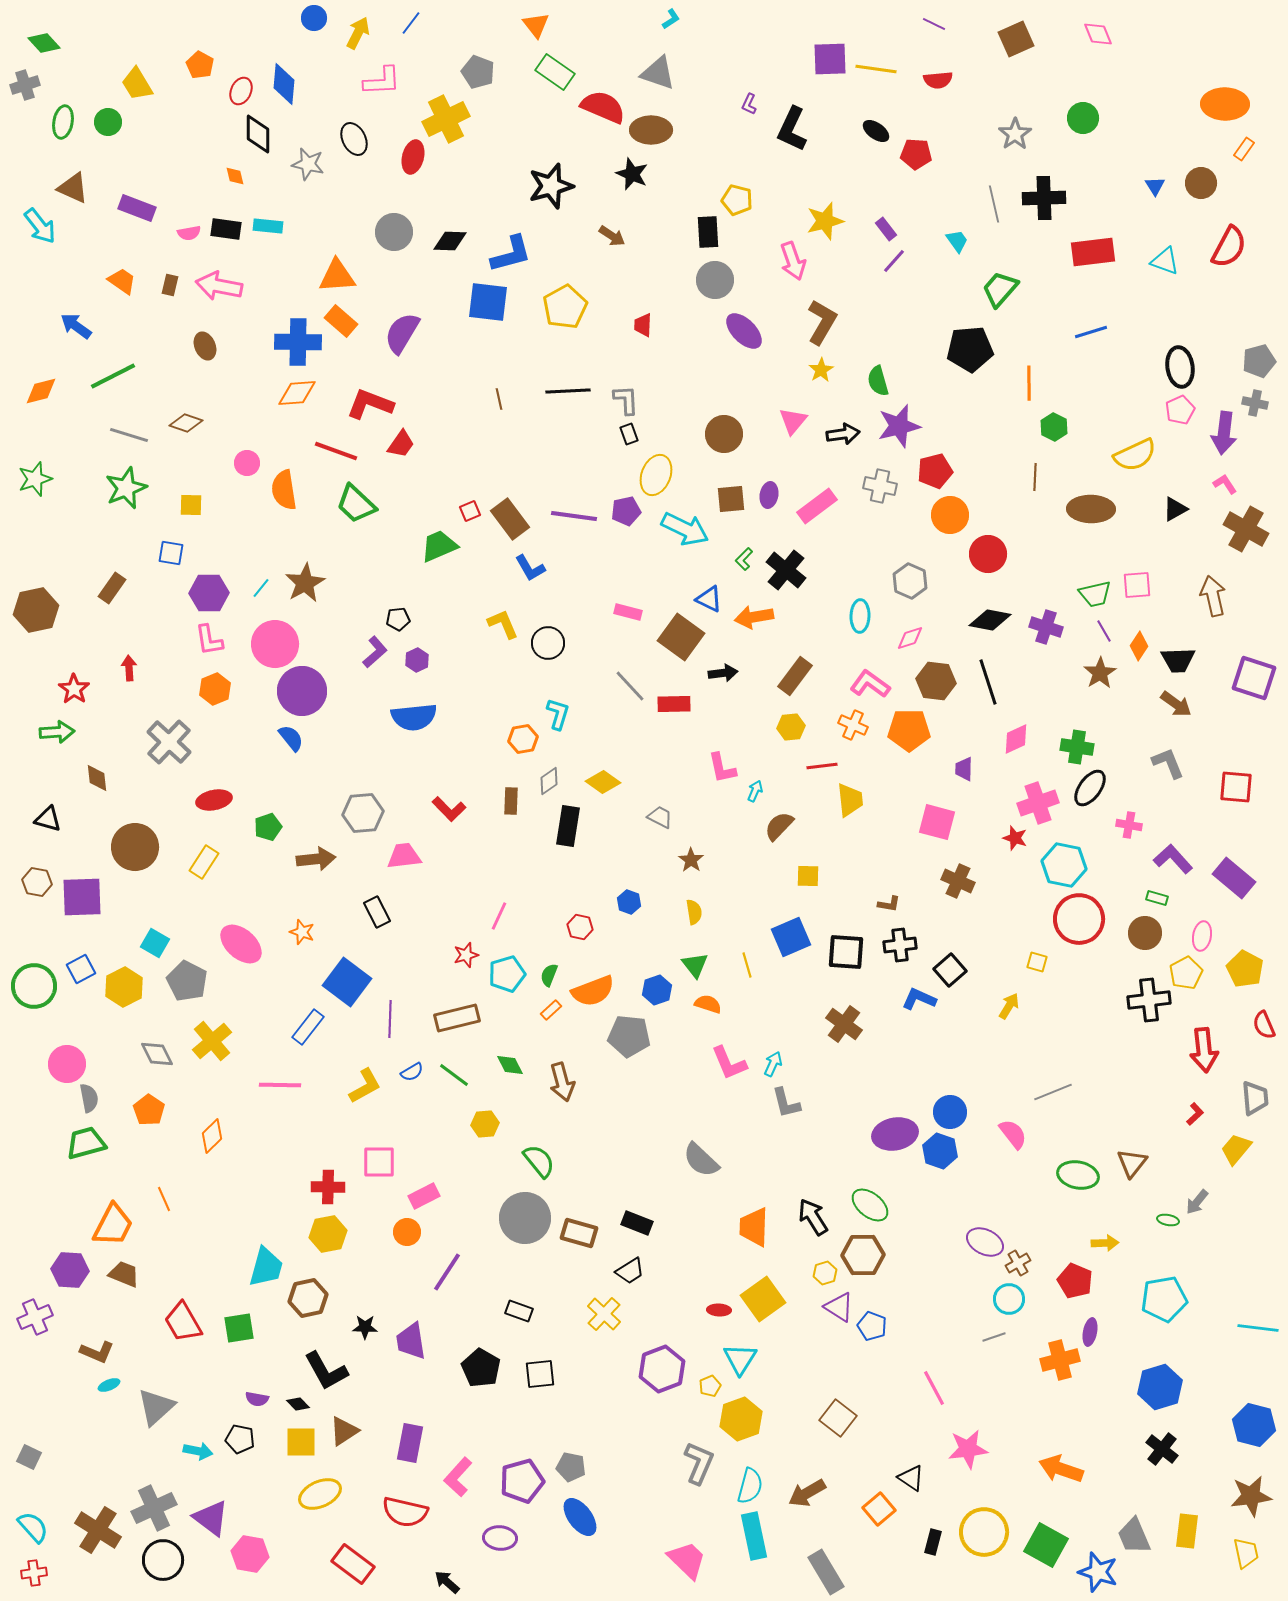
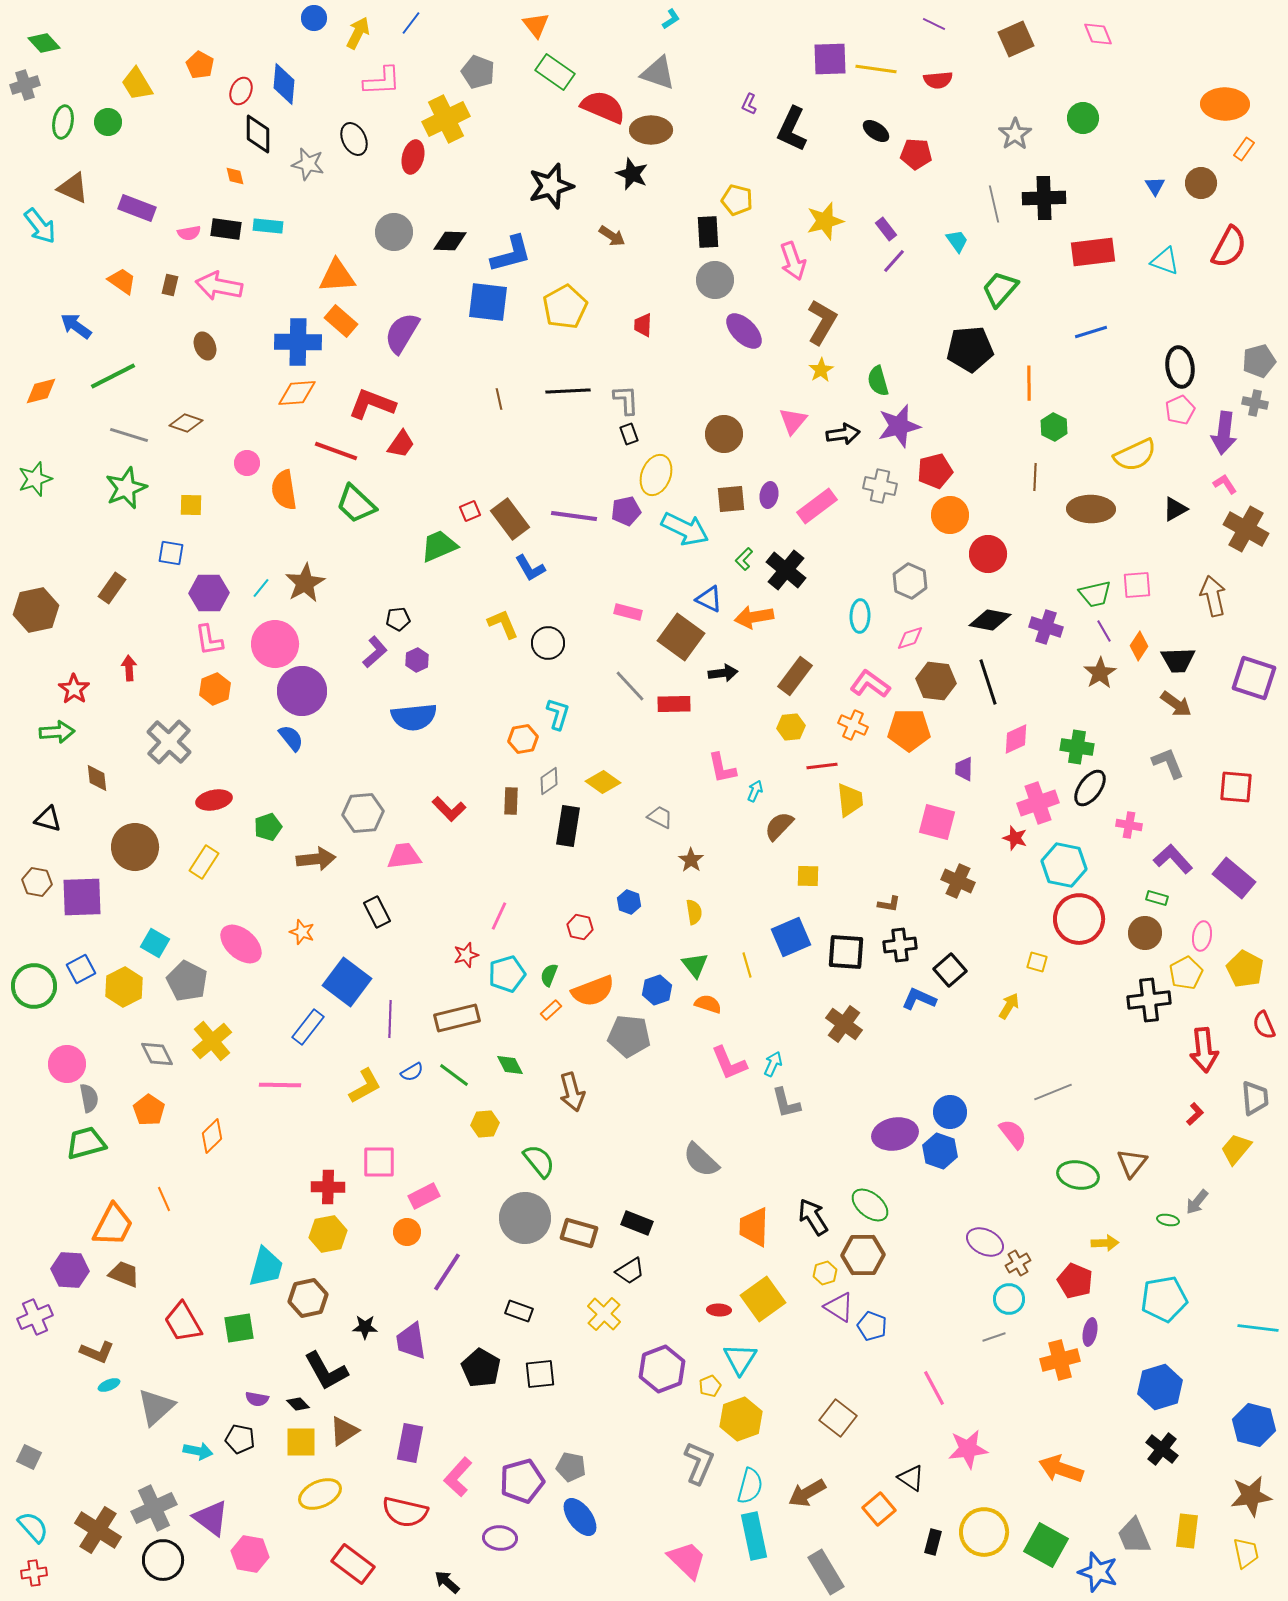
red L-shape at (370, 404): moved 2 px right
brown arrow at (562, 1082): moved 10 px right, 10 px down
